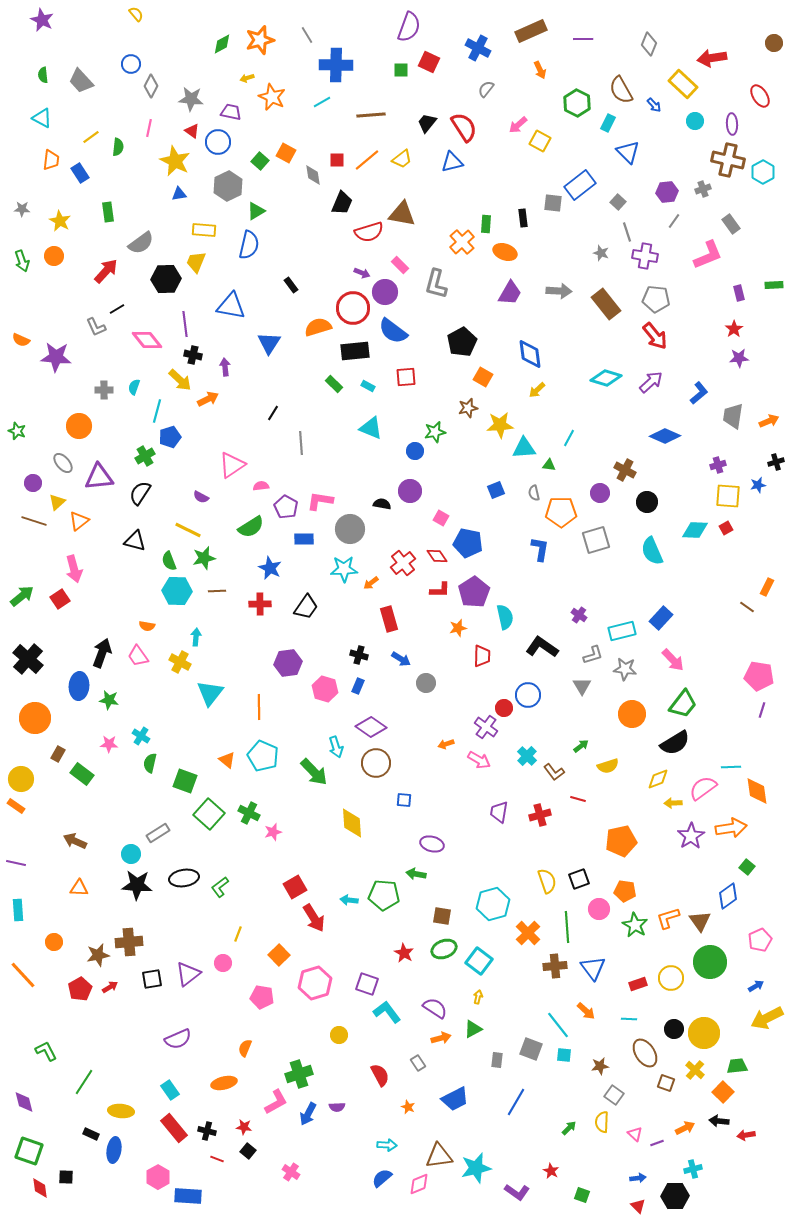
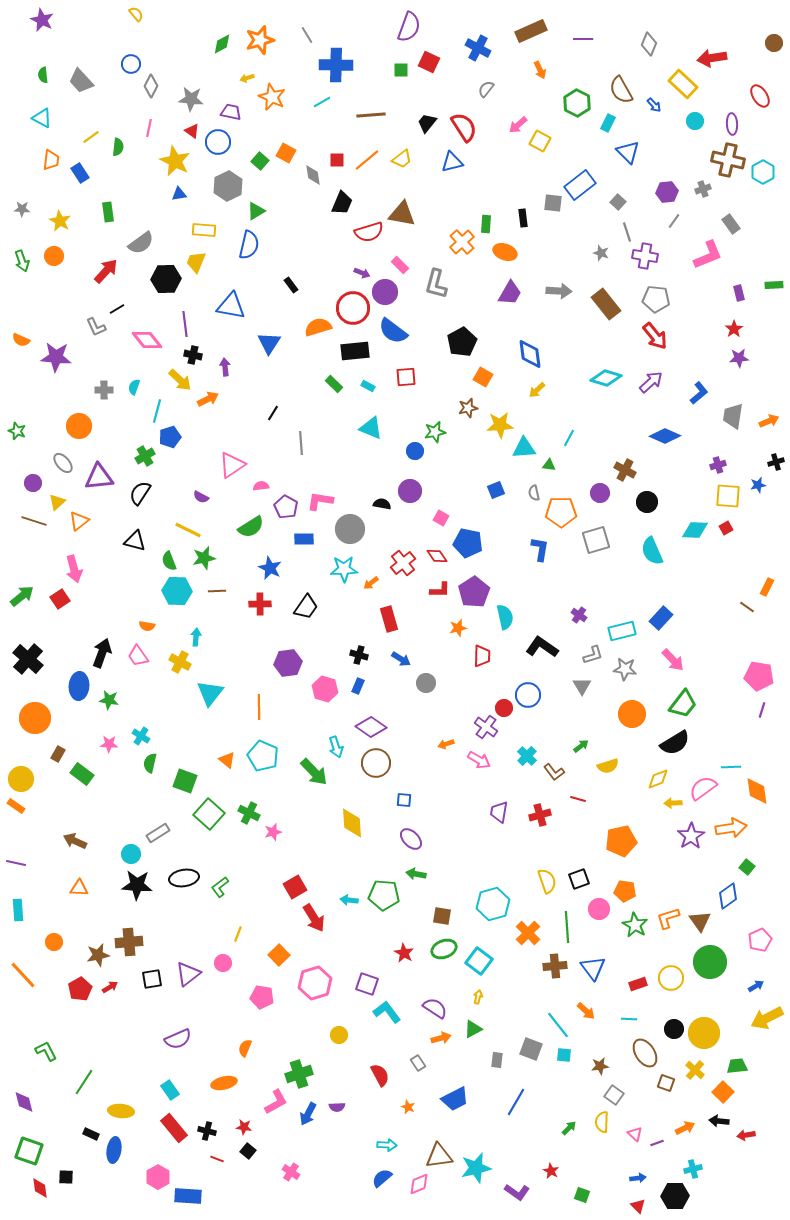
purple ellipse at (432, 844): moved 21 px left, 5 px up; rotated 30 degrees clockwise
